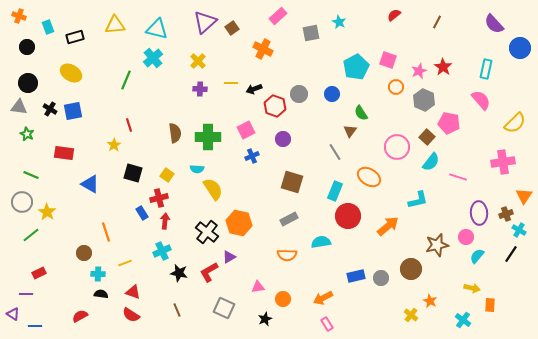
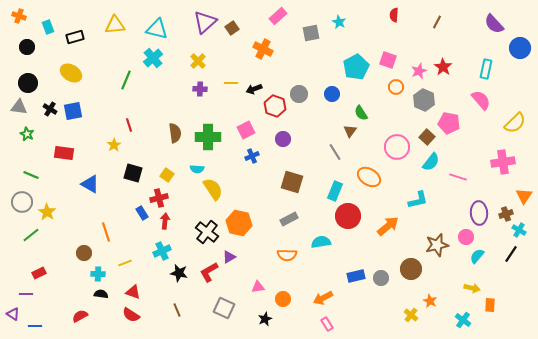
red semicircle at (394, 15): rotated 48 degrees counterclockwise
